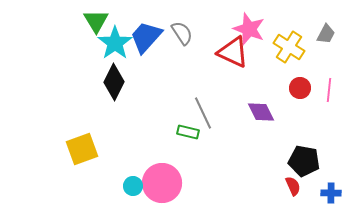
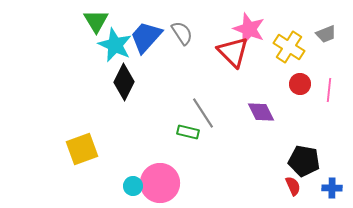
gray trapezoid: rotated 40 degrees clockwise
cyan star: moved 2 px down; rotated 12 degrees counterclockwise
red triangle: rotated 20 degrees clockwise
black diamond: moved 10 px right
red circle: moved 4 px up
gray line: rotated 8 degrees counterclockwise
pink circle: moved 2 px left
blue cross: moved 1 px right, 5 px up
